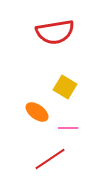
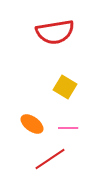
orange ellipse: moved 5 px left, 12 px down
